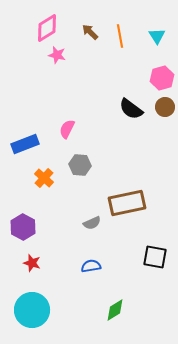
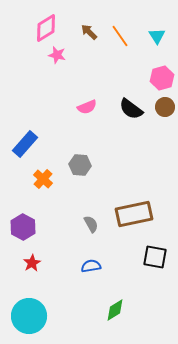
pink diamond: moved 1 px left
brown arrow: moved 1 px left
orange line: rotated 25 degrees counterclockwise
pink semicircle: moved 20 px right, 22 px up; rotated 138 degrees counterclockwise
blue rectangle: rotated 28 degrees counterclockwise
orange cross: moved 1 px left, 1 px down
brown rectangle: moved 7 px right, 11 px down
gray semicircle: moved 1 px left, 1 px down; rotated 96 degrees counterclockwise
red star: rotated 24 degrees clockwise
cyan circle: moved 3 px left, 6 px down
